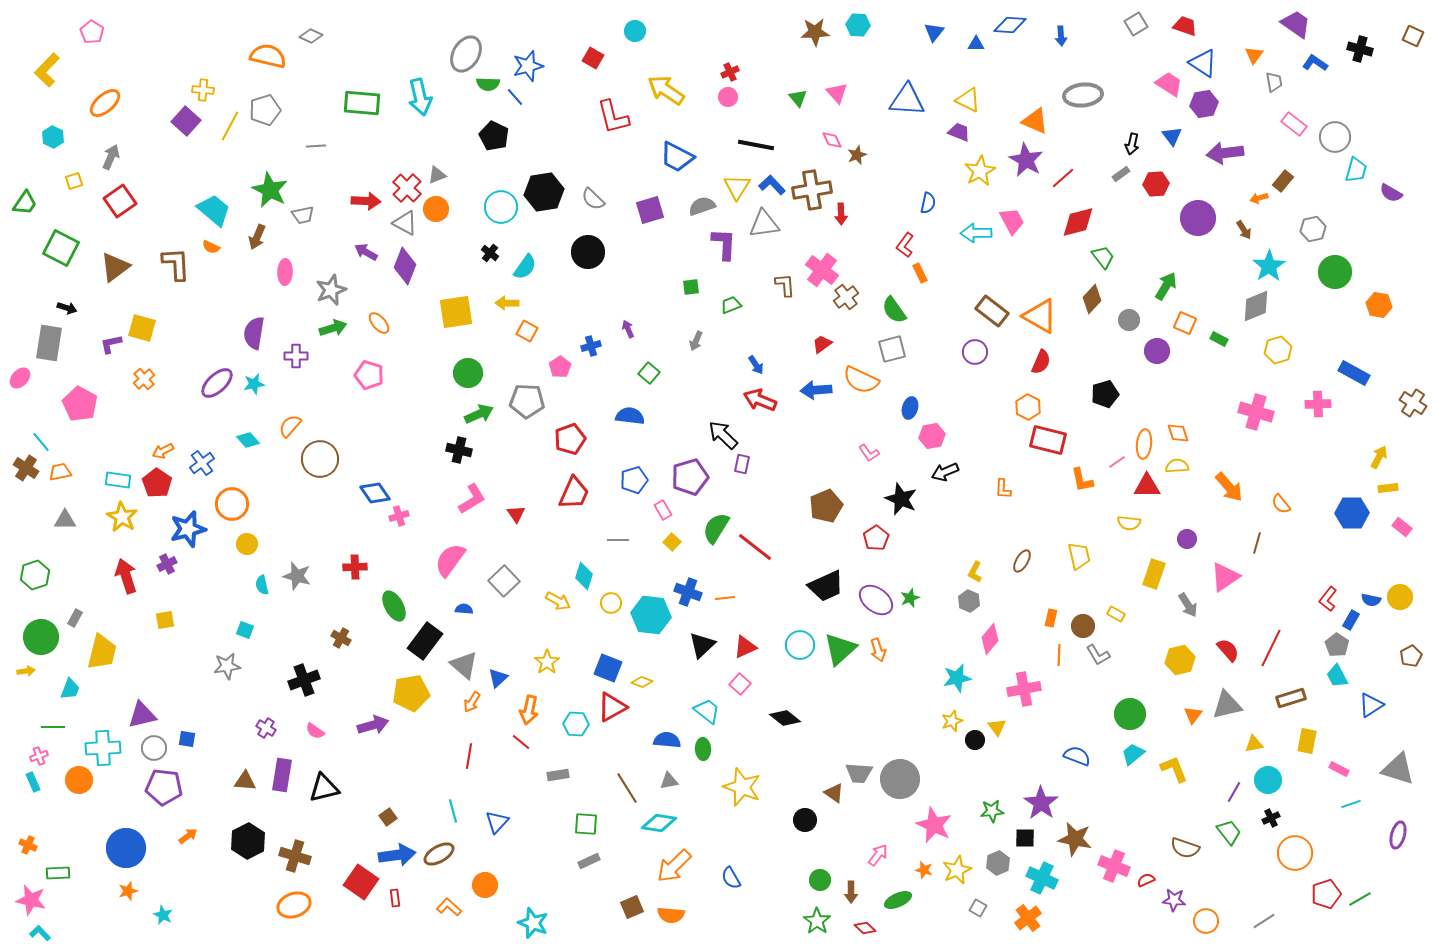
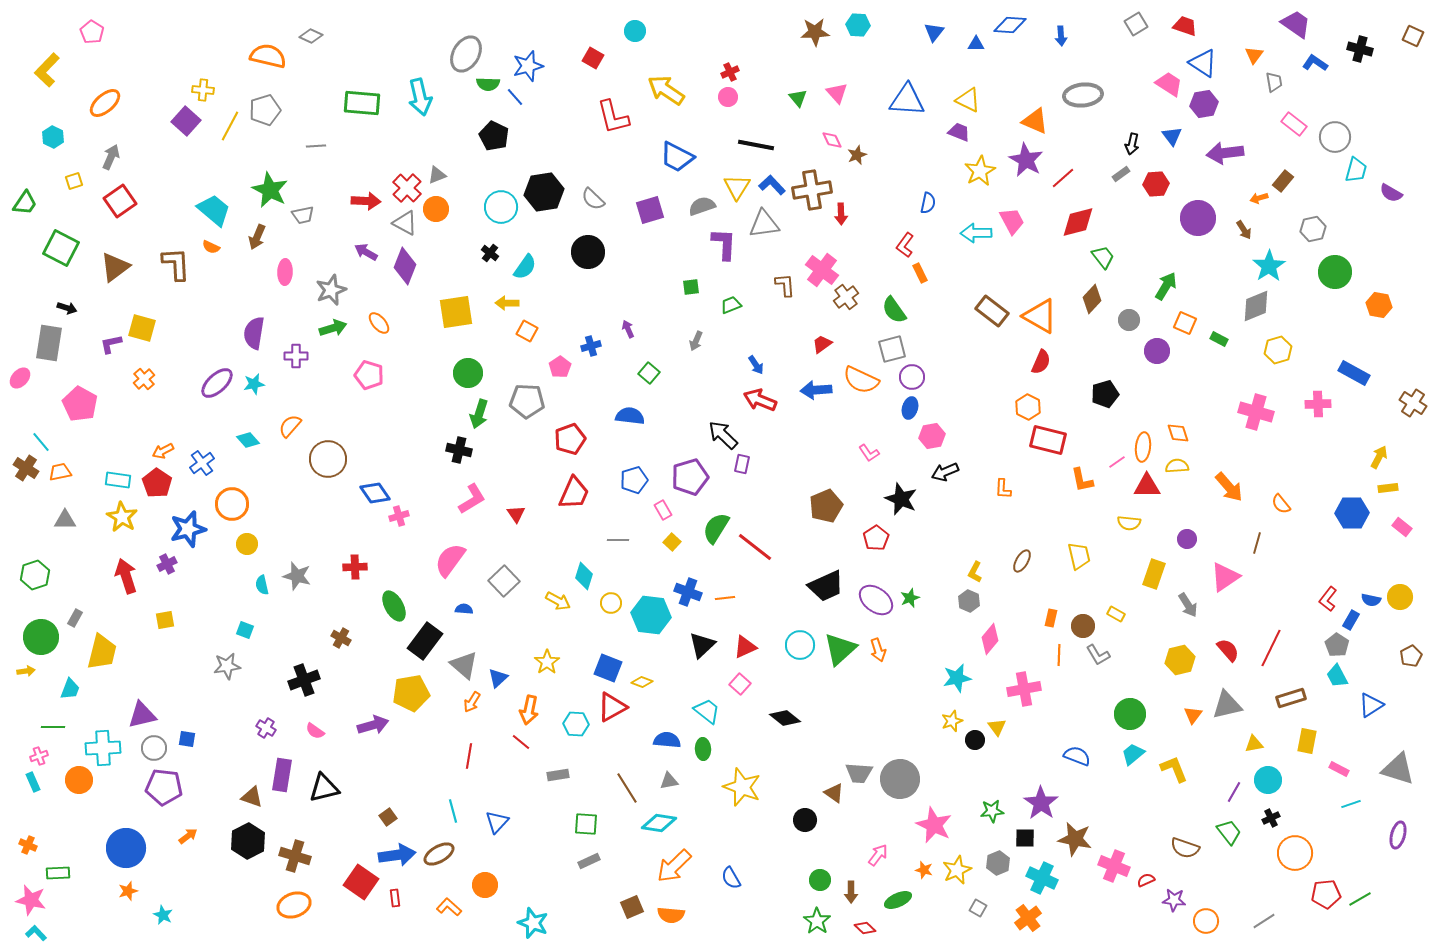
purple circle at (975, 352): moved 63 px left, 25 px down
green arrow at (479, 414): rotated 132 degrees clockwise
orange ellipse at (1144, 444): moved 1 px left, 3 px down
brown circle at (320, 459): moved 8 px right
brown triangle at (245, 781): moved 7 px right, 16 px down; rotated 15 degrees clockwise
red pentagon at (1326, 894): rotated 12 degrees clockwise
cyan L-shape at (40, 933): moved 4 px left
